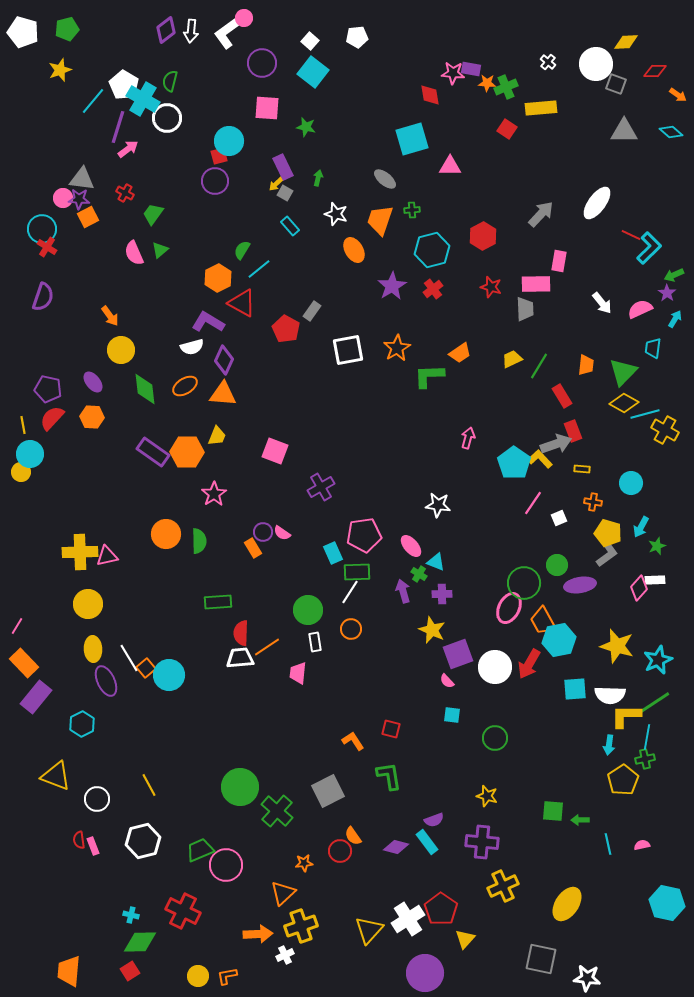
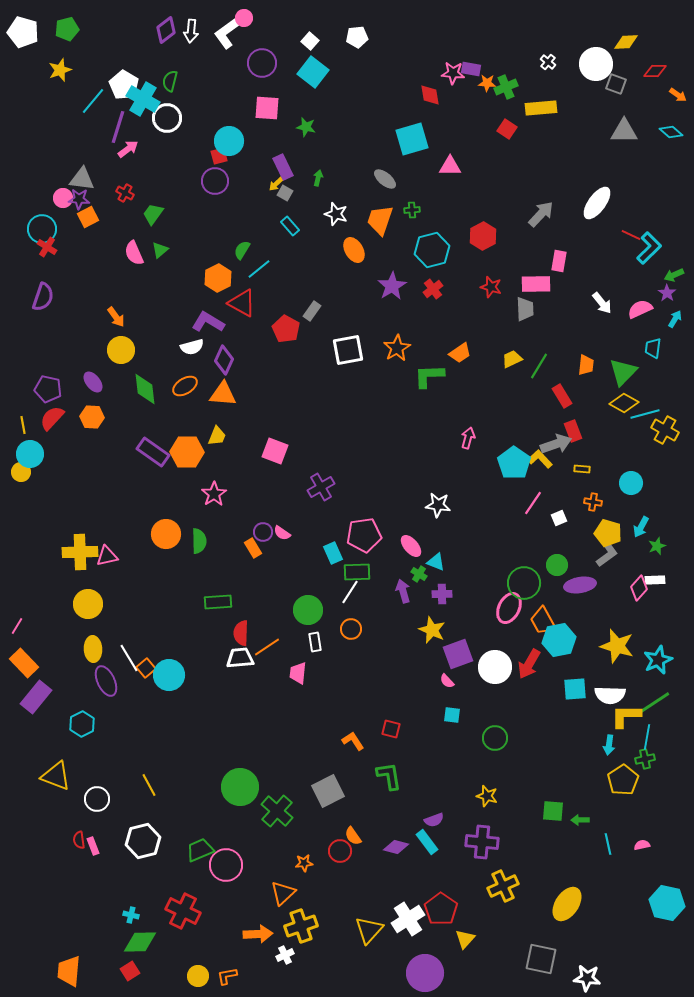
orange arrow at (110, 316): moved 6 px right, 1 px down
